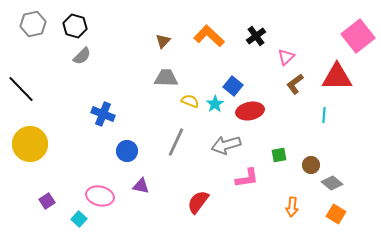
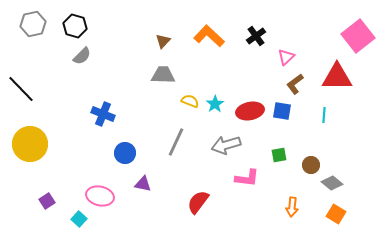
gray trapezoid: moved 3 px left, 3 px up
blue square: moved 49 px right, 25 px down; rotated 30 degrees counterclockwise
blue circle: moved 2 px left, 2 px down
pink L-shape: rotated 15 degrees clockwise
purple triangle: moved 2 px right, 2 px up
